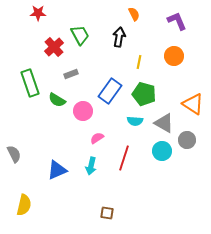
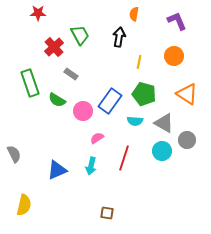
orange semicircle: rotated 144 degrees counterclockwise
gray rectangle: rotated 56 degrees clockwise
blue rectangle: moved 10 px down
orange triangle: moved 6 px left, 10 px up
